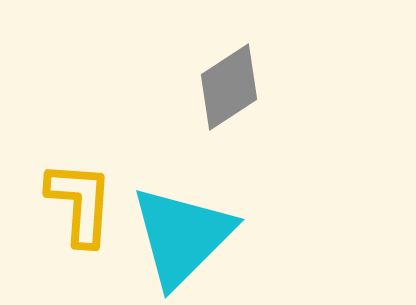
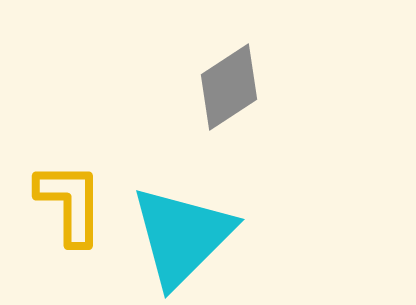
yellow L-shape: moved 10 px left; rotated 4 degrees counterclockwise
